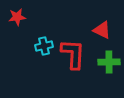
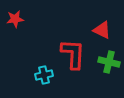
red star: moved 2 px left, 2 px down
cyan cross: moved 29 px down
green cross: rotated 15 degrees clockwise
